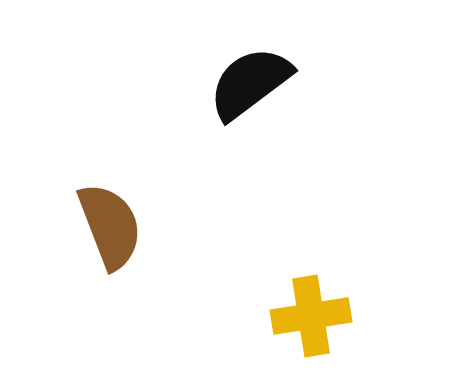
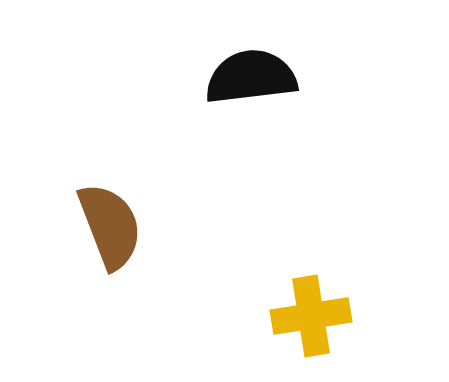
black semicircle: moved 1 px right, 6 px up; rotated 30 degrees clockwise
